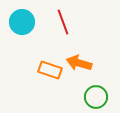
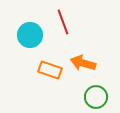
cyan circle: moved 8 px right, 13 px down
orange arrow: moved 4 px right
